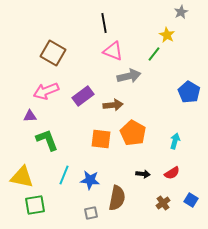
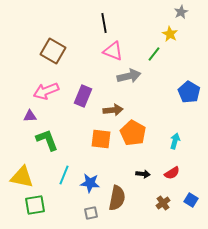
yellow star: moved 3 px right, 1 px up
brown square: moved 2 px up
purple rectangle: rotated 30 degrees counterclockwise
brown arrow: moved 5 px down
blue star: moved 3 px down
